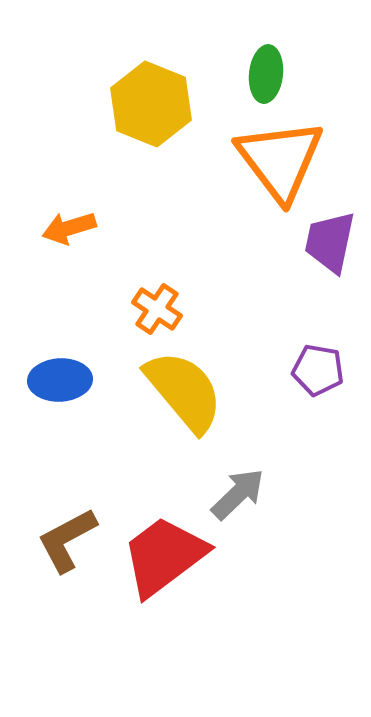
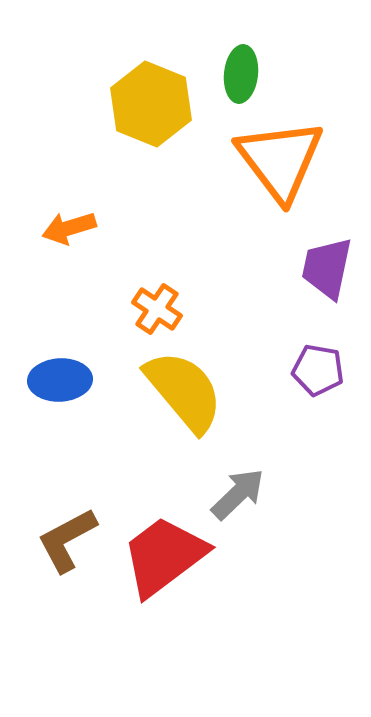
green ellipse: moved 25 px left
purple trapezoid: moved 3 px left, 26 px down
